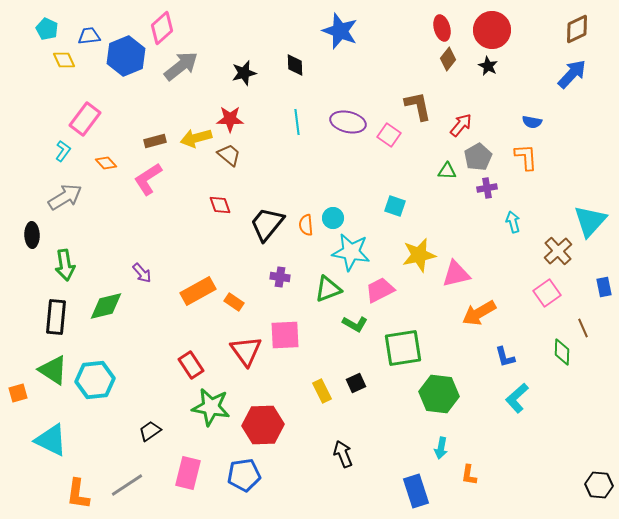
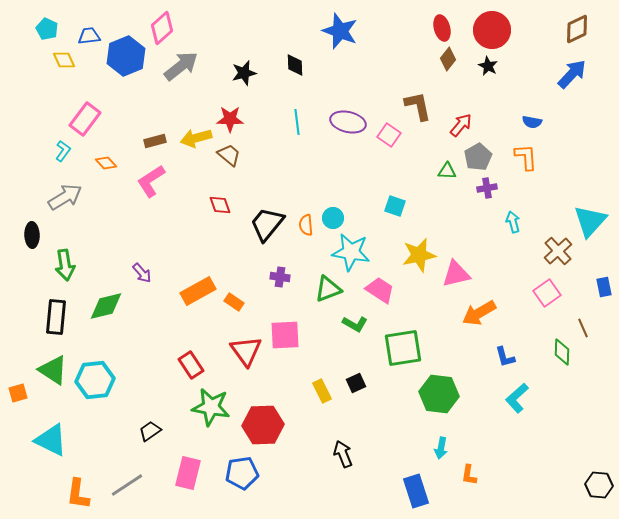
pink L-shape at (148, 179): moved 3 px right, 2 px down
pink trapezoid at (380, 290): rotated 60 degrees clockwise
blue pentagon at (244, 475): moved 2 px left, 2 px up
